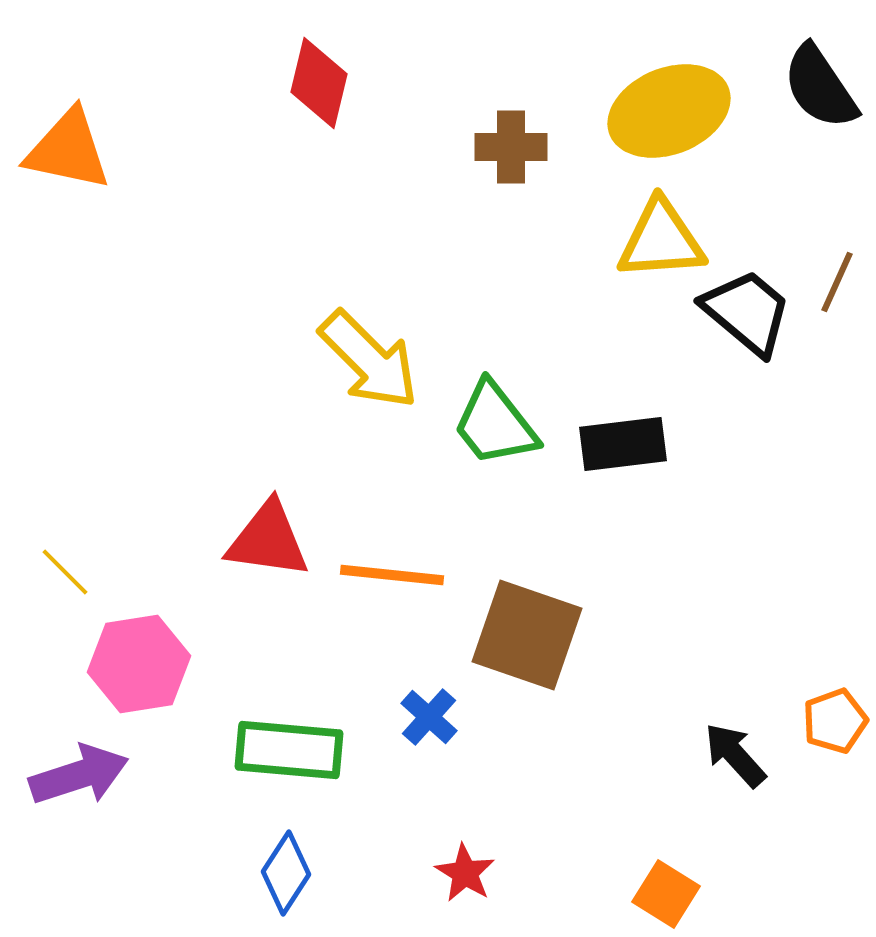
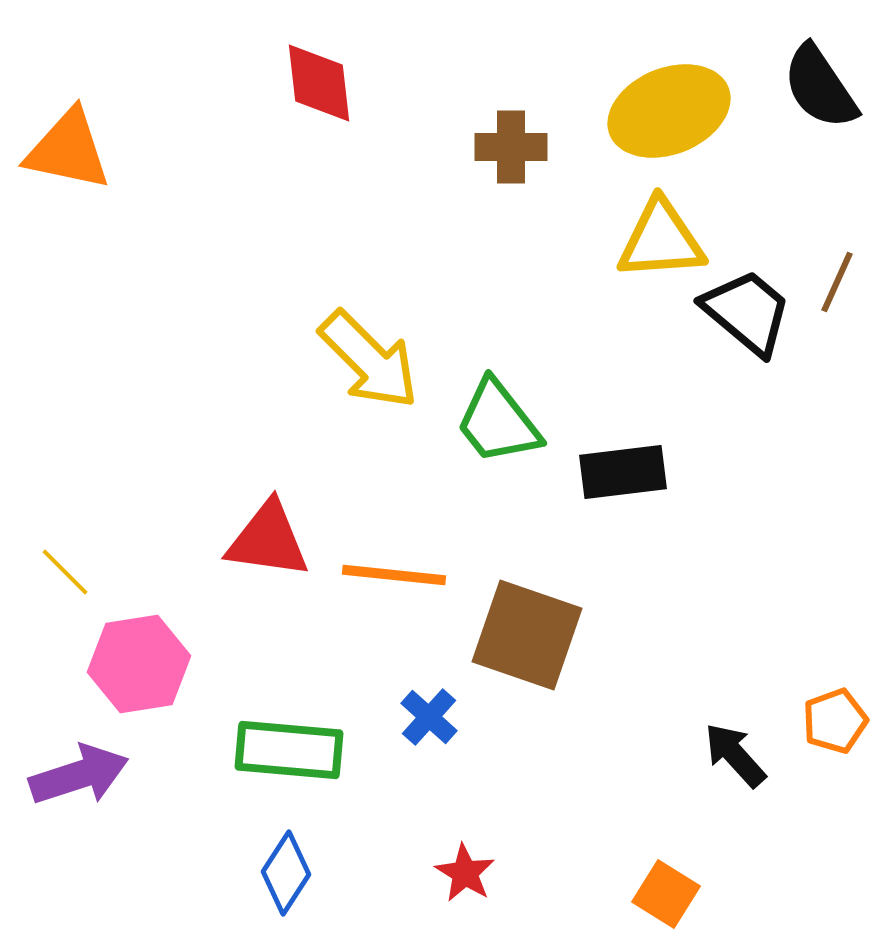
red diamond: rotated 20 degrees counterclockwise
green trapezoid: moved 3 px right, 2 px up
black rectangle: moved 28 px down
orange line: moved 2 px right
